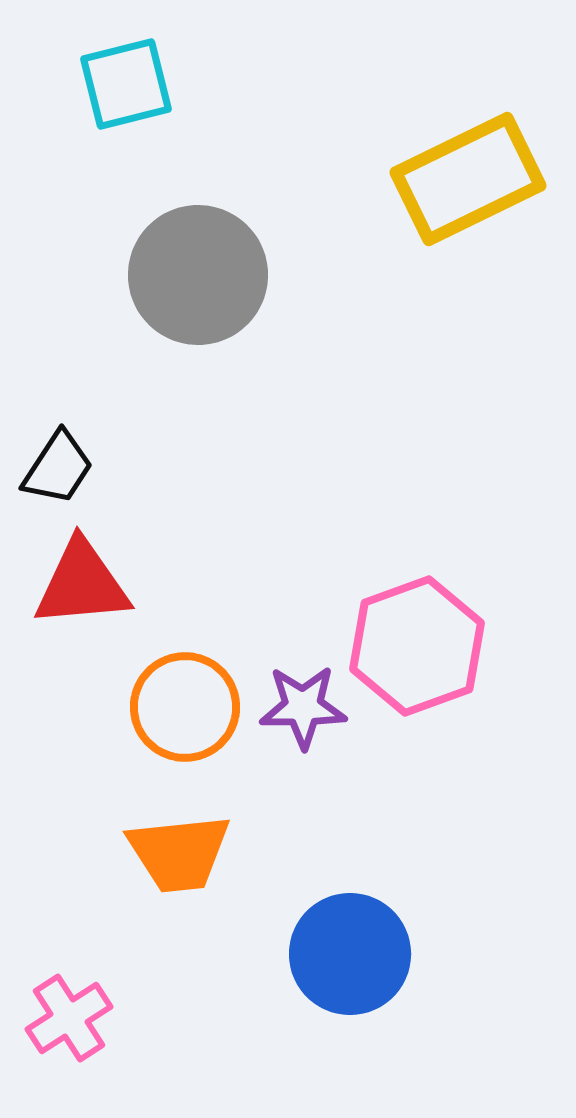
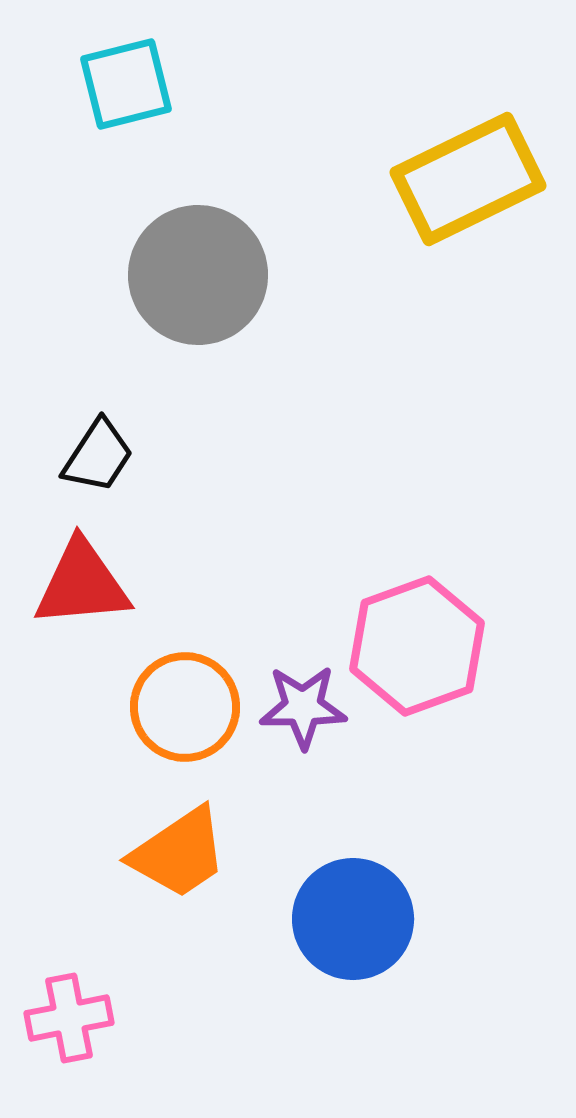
black trapezoid: moved 40 px right, 12 px up
orange trapezoid: rotated 28 degrees counterclockwise
blue circle: moved 3 px right, 35 px up
pink cross: rotated 22 degrees clockwise
